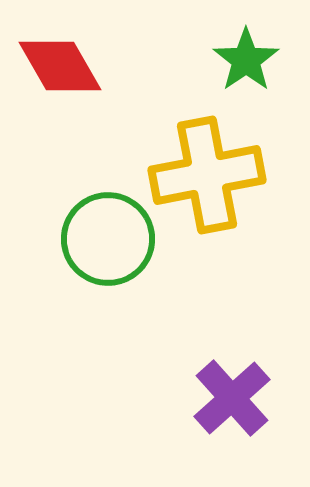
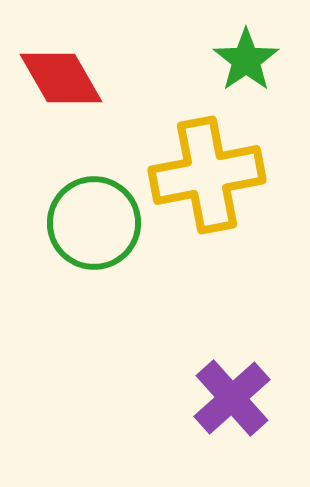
red diamond: moved 1 px right, 12 px down
green circle: moved 14 px left, 16 px up
